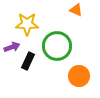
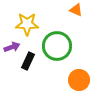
orange circle: moved 4 px down
